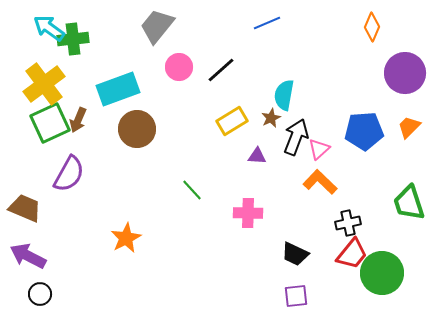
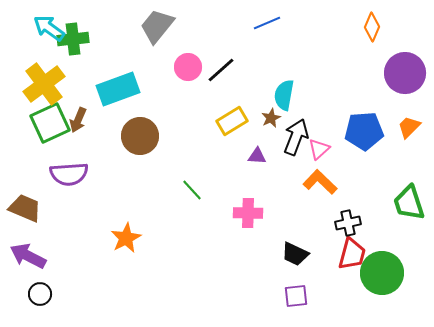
pink circle: moved 9 px right
brown circle: moved 3 px right, 7 px down
purple semicircle: rotated 57 degrees clockwise
red trapezoid: rotated 24 degrees counterclockwise
